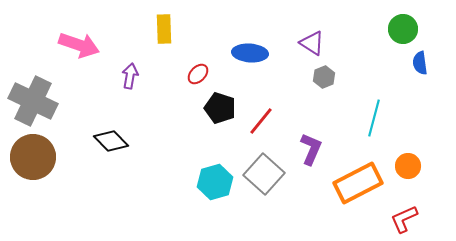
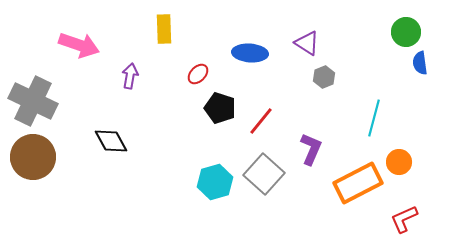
green circle: moved 3 px right, 3 px down
purple triangle: moved 5 px left
black diamond: rotated 16 degrees clockwise
orange circle: moved 9 px left, 4 px up
